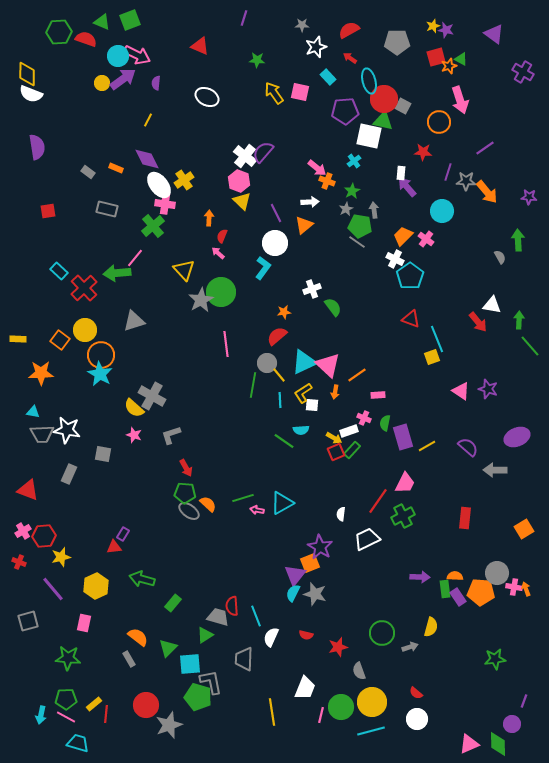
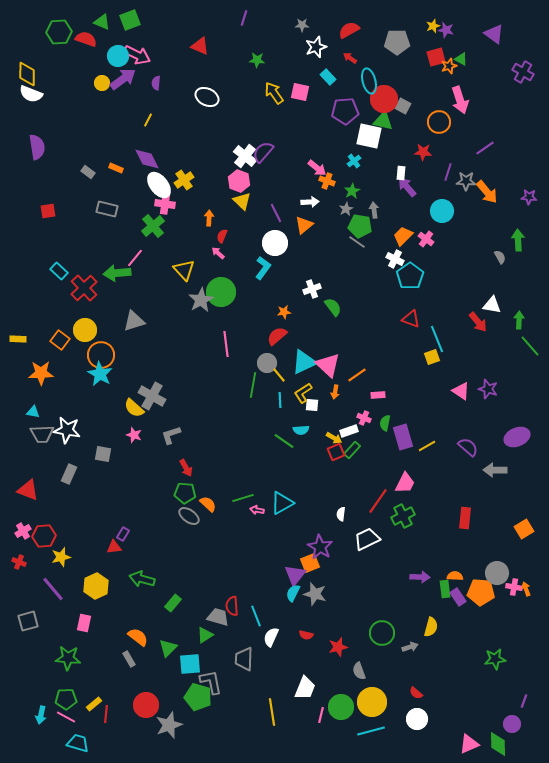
gray ellipse at (189, 511): moved 5 px down
